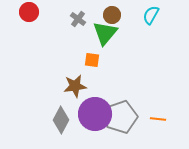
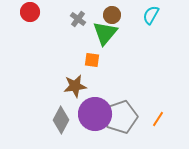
red circle: moved 1 px right
orange line: rotated 63 degrees counterclockwise
